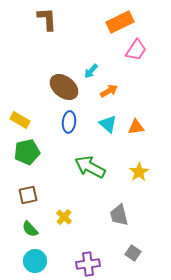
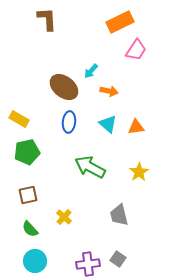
orange arrow: rotated 42 degrees clockwise
yellow rectangle: moved 1 px left, 1 px up
gray square: moved 15 px left, 6 px down
